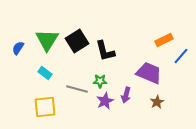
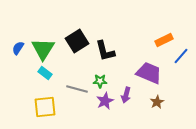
green triangle: moved 4 px left, 9 px down
